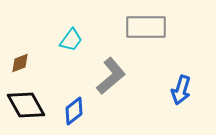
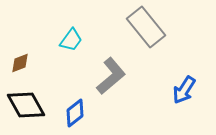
gray rectangle: rotated 51 degrees clockwise
blue arrow: moved 3 px right; rotated 16 degrees clockwise
blue diamond: moved 1 px right, 2 px down
